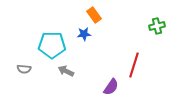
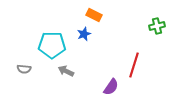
orange rectangle: rotated 28 degrees counterclockwise
blue star: rotated 16 degrees counterclockwise
